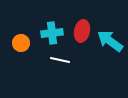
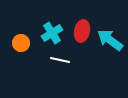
cyan cross: rotated 25 degrees counterclockwise
cyan arrow: moved 1 px up
